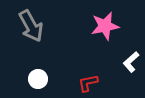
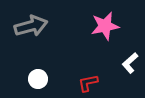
gray arrow: rotated 76 degrees counterclockwise
white L-shape: moved 1 px left, 1 px down
